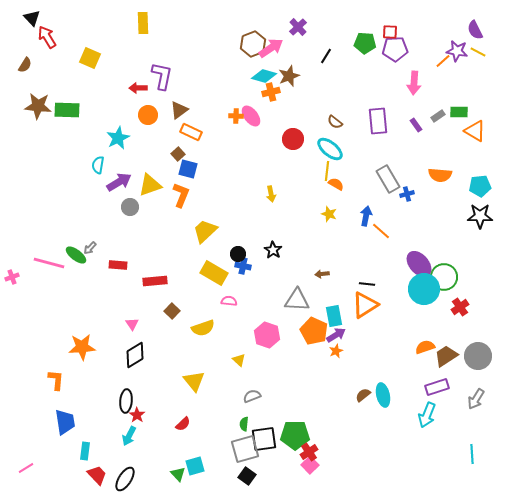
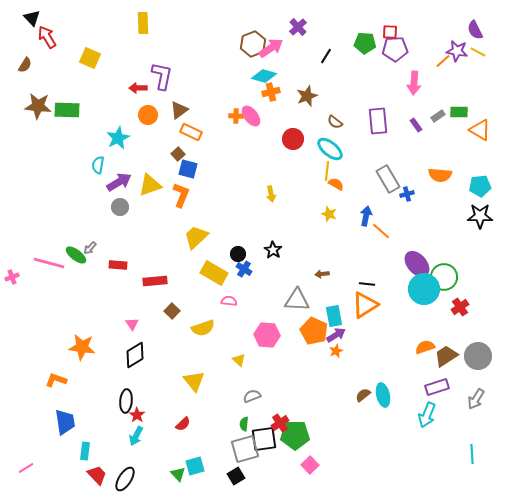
brown star at (289, 76): moved 18 px right, 20 px down
orange triangle at (475, 131): moved 5 px right, 1 px up
gray circle at (130, 207): moved 10 px left
yellow trapezoid at (205, 231): moved 9 px left, 6 px down
purple ellipse at (419, 264): moved 2 px left
blue cross at (243, 266): moved 1 px right, 3 px down; rotated 21 degrees clockwise
pink hexagon at (267, 335): rotated 15 degrees counterclockwise
orange star at (82, 347): rotated 12 degrees clockwise
orange L-shape at (56, 380): rotated 75 degrees counterclockwise
cyan arrow at (129, 436): moved 7 px right
red cross at (309, 452): moved 29 px left, 29 px up
black square at (247, 476): moved 11 px left; rotated 24 degrees clockwise
